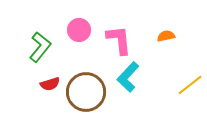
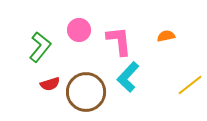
pink L-shape: moved 1 px down
